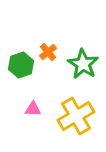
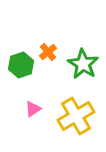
pink triangle: rotated 36 degrees counterclockwise
